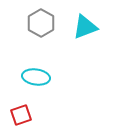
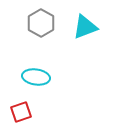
red square: moved 3 px up
